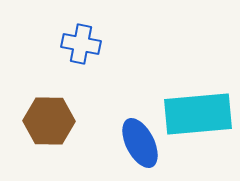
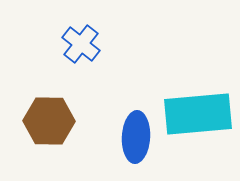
blue cross: rotated 27 degrees clockwise
blue ellipse: moved 4 px left, 6 px up; rotated 30 degrees clockwise
